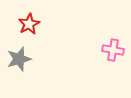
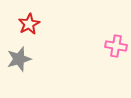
pink cross: moved 3 px right, 4 px up
